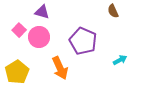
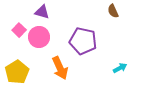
purple pentagon: rotated 12 degrees counterclockwise
cyan arrow: moved 8 px down
